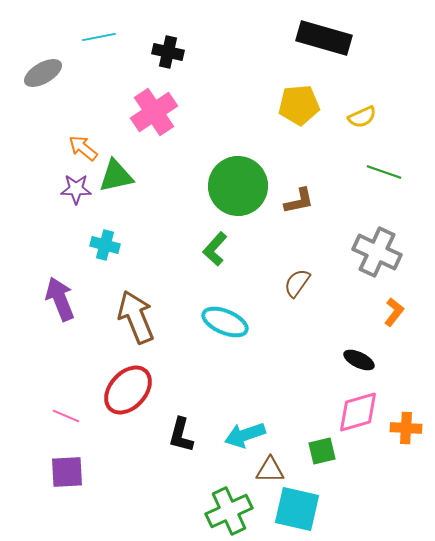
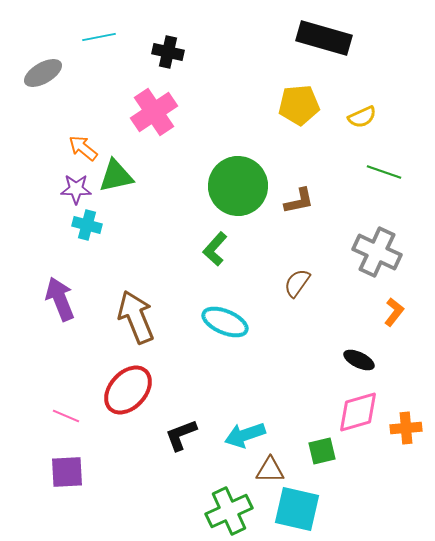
cyan cross: moved 18 px left, 20 px up
orange cross: rotated 8 degrees counterclockwise
black L-shape: rotated 54 degrees clockwise
